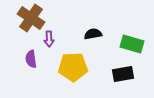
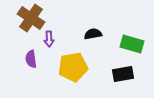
yellow pentagon: rotated 8 degrees counterclockwise
